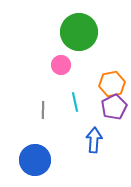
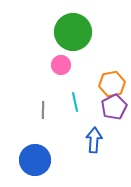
green circle: moved 6 px left
